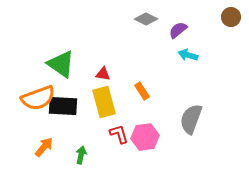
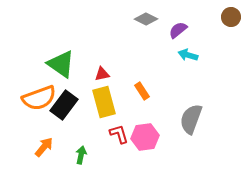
red triangle: moved 1 px left; rotated 21 degrees counterclockwise
orange semicircle: moved 1 px right
black rectangle: moved 1 px right, 1 px up; rotated 56 degrees counterclockwise
